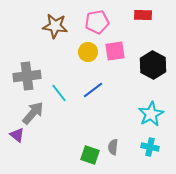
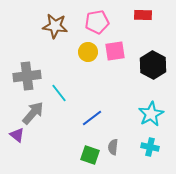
blue line: moved 1 px left, 28 px down
